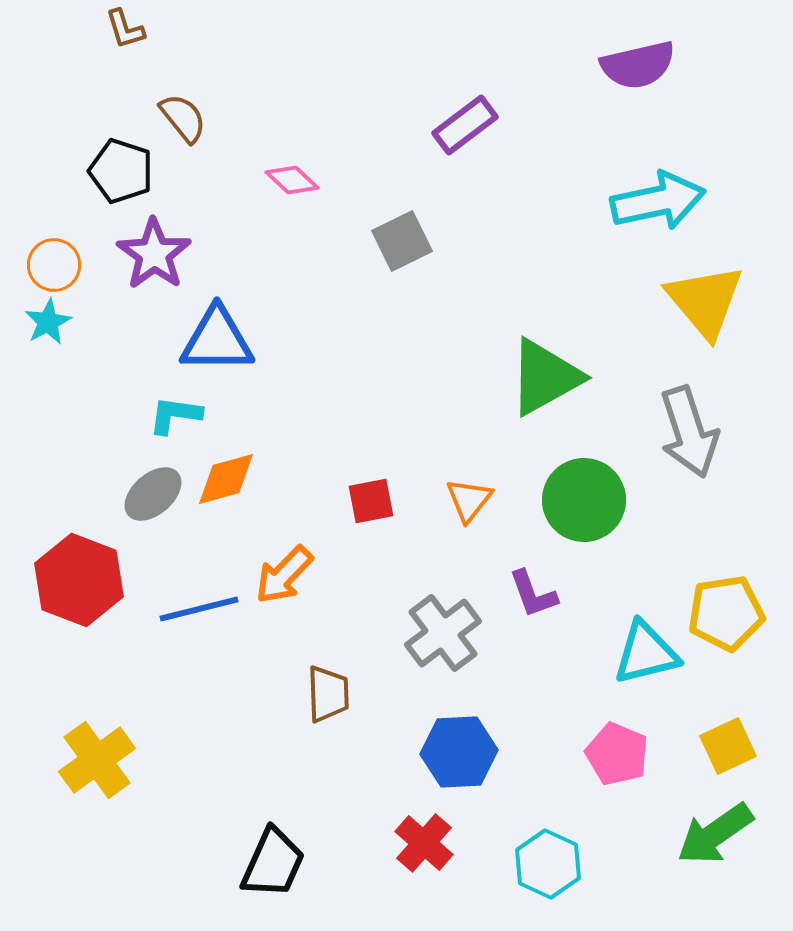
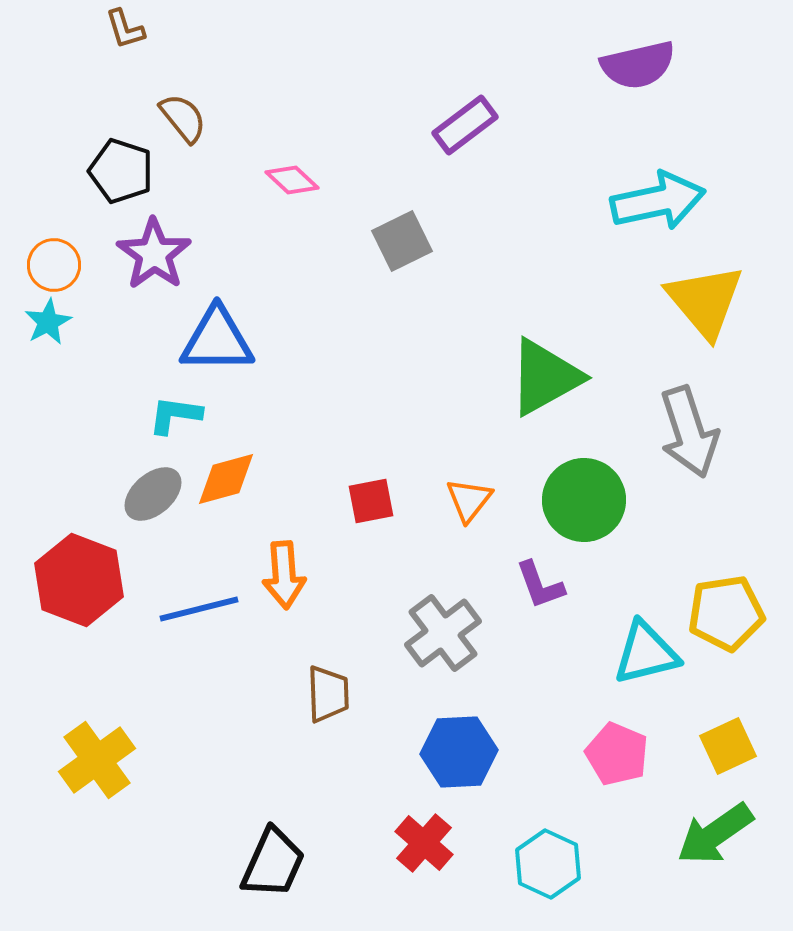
orange arrow: rotated 48 degrees counterclockwise
purple L-shape: moved 7 px right, 9 px up
